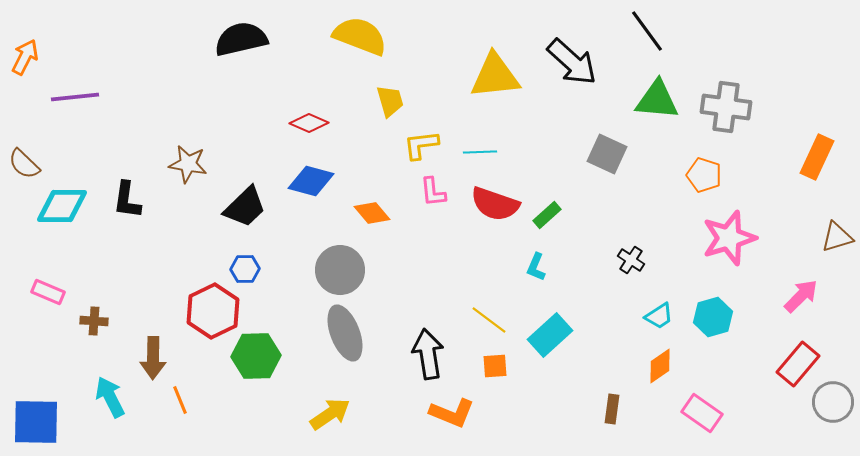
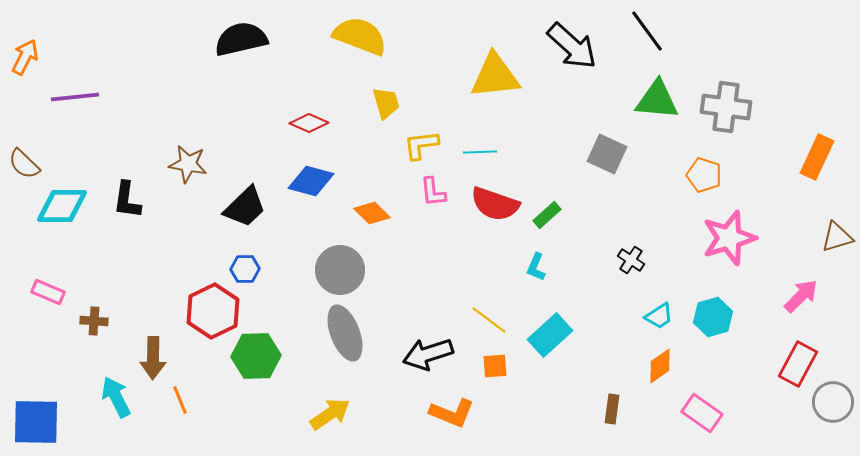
black arrow at (572, 62): moved 16 px up
yellow trapezoid at (390, 101): moved 4 px left, 2 px down
orange diamond at (372, 213): rotated 6 degrees counterclockwise
black arrow at (428, 354): rotated 99 degrees counterclockwise
red rectangle at (798, 364): rotated 12 degrees counterclockwise
cyan arrow at (110, 397): moved 6 px right
